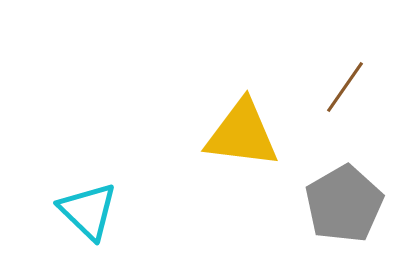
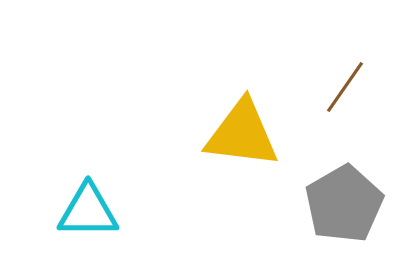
cyan triangle: rotated 44 degrees counterclockwise
